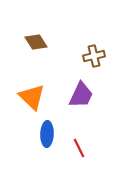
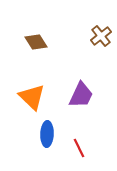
brown cross: moved 7 px right, 20 px up; rotated 25 degrees counterclockwise
